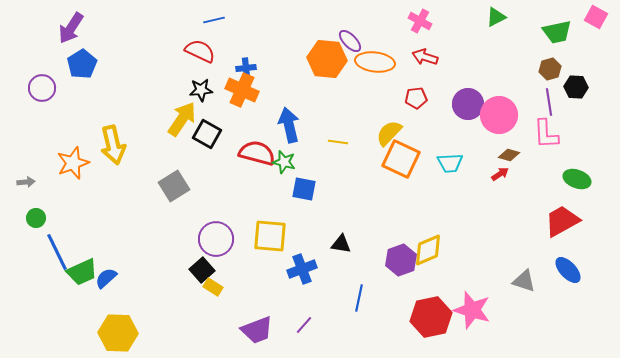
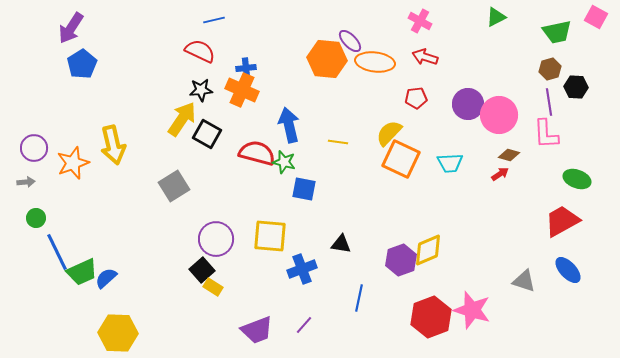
purple circle at (42, 88): moved 8 px left, 60 px down
red hexagon at (431, 317): rotated 9 degrees counterclockwise
